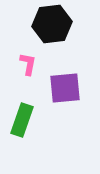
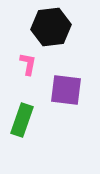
black hexagon: moved 1 px left, 3 px down
purple square: moved 1 px right, 2 px down; rotated 12 degrees clockwise
